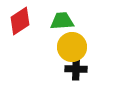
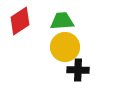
yellow circle: moved 7 px left
black cross: moved 2 px right, 1 px down
